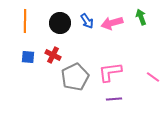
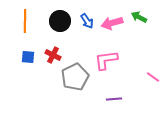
green arrow: moved 2 px left; rotated 42 degrees counterclockwise
black circle: moved 2 px up
pink L-shape: moved 4 px left, 12 px up
